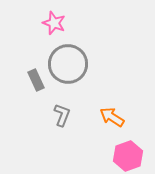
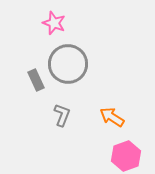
pink hexagon: moved 2 px left
